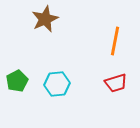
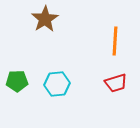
brown star: rotated 8 degrees counterclockwise
orange line: rotated 8 degrees counterclockwise
green pentagon: rotated 25 degrees clockwise
